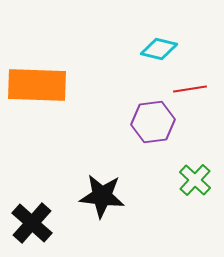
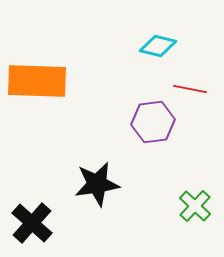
cyan diamond: moved 1 px left, 3 px up
orange rectangle: moved 4 px up
red line: rotated 20 degrees clockwise
green cross: moved 26 px down
black star: moved 5 px left, 12 px up; rotated 15 degrees counterclockwise
